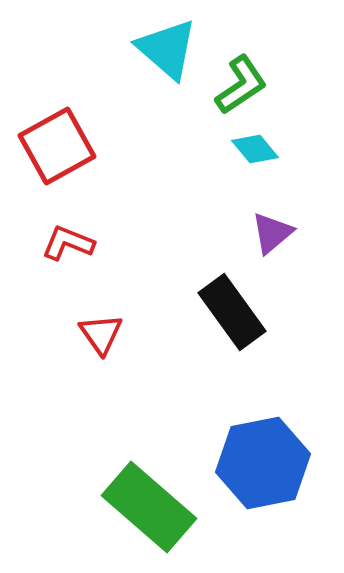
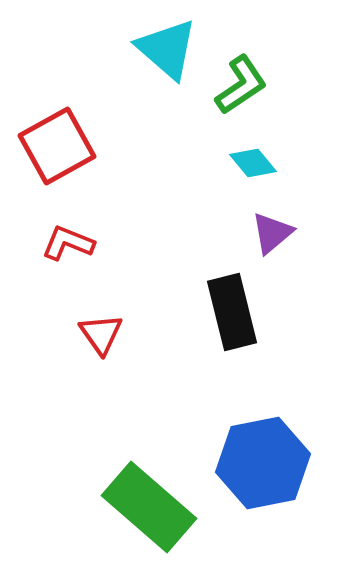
cyan diamond: moved 2 px left, 14 px down
black rectangle: rotated 22 degrees clockwise
